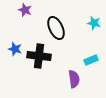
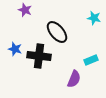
cyan star: moved 5 px up
black ellipse: moved 1 px right, 4 px down; rotated 15 degrees counterclockwise
purple semicircle: rotated 30 degrees clockwise
